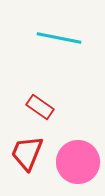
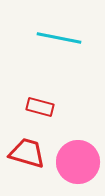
red rectangle: rotated 20 degrees counterclockwise
red trapezoid: rotated 84 degrees clockwise
